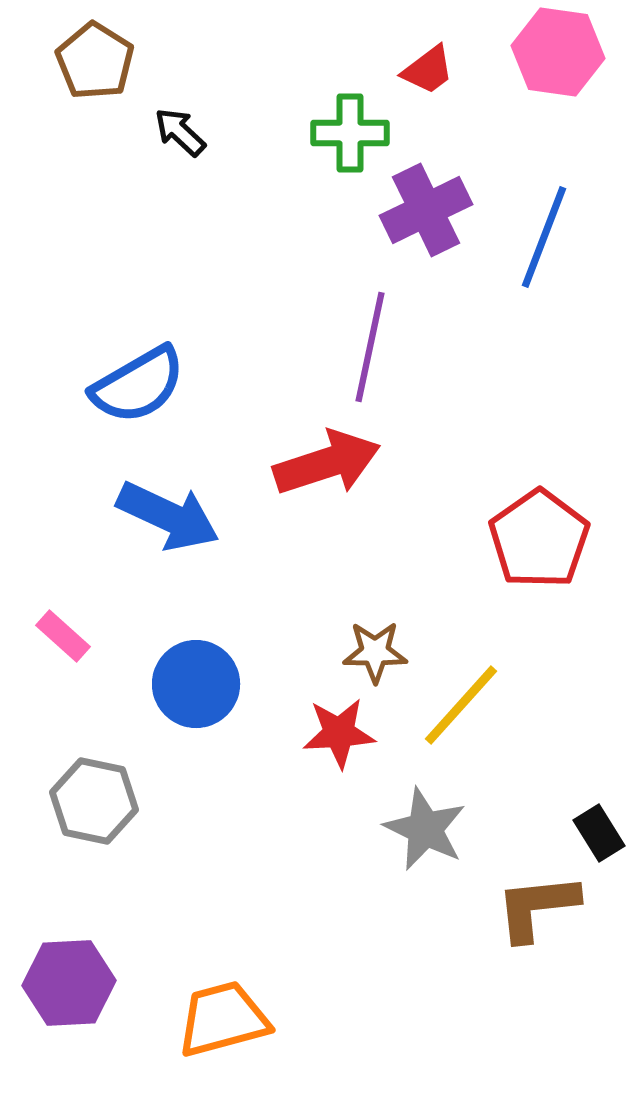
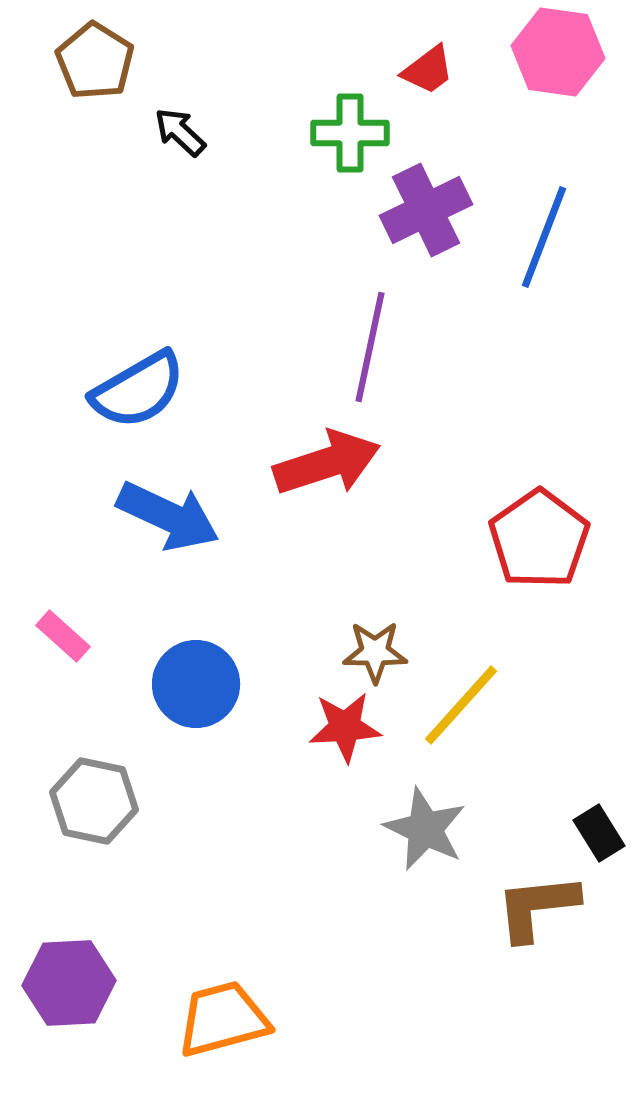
blue semicircle: moved 5 px down
red star: moved 6 px right, 6 px up
